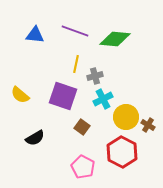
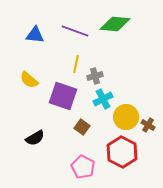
green diamond: moved 15 px up
yellow semicircle: moved 9 px right, 15 px up
